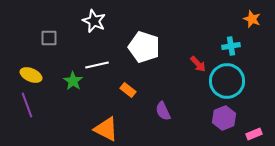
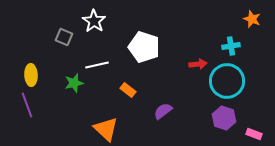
white star: rotated 10 degrees clockwise
gray square: moved 15 px right, 1 px up; rotated 24 degrees clockwise
red arrow: rotated 54 degrees counterclockwise
yellow ellipse: rotated 65 degrees clockwise
green star: moved 1 px right, 2 px down; rotated 24 degrees clockwise
purple semicircle: rotated 78 degrees clockwise
purple hexagon: rotated 20 degrees counterclockwise
orange triangle: rotated 16 degrees clockwise
pink rectangle: rotated 42 degrees clockwise
